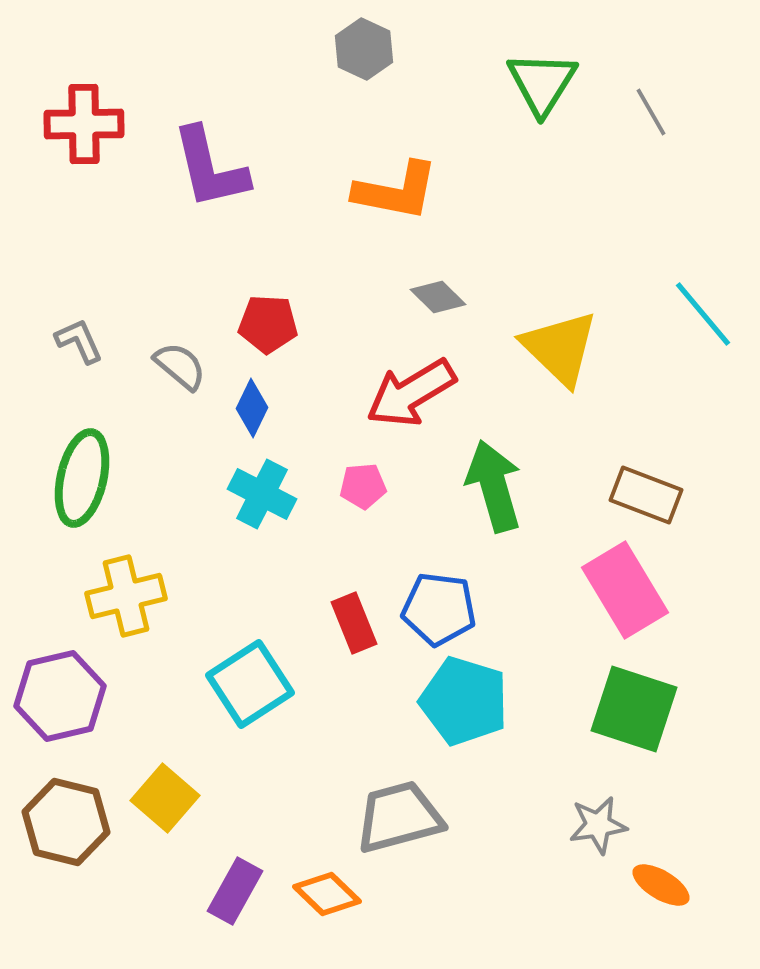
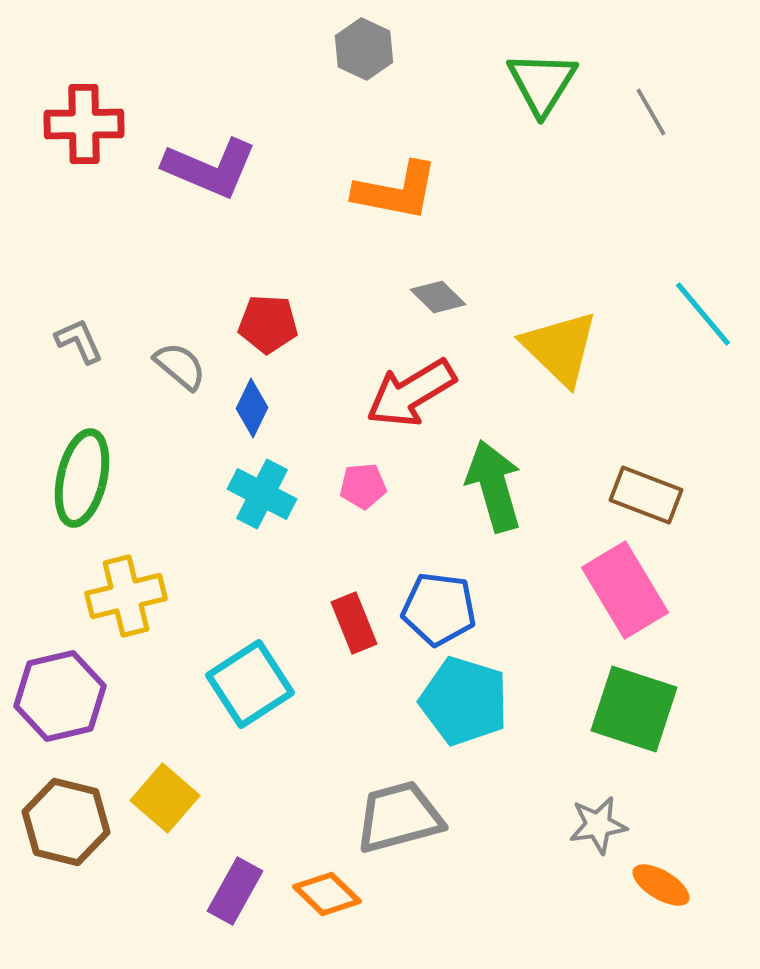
purple L-shape: rotated 54 degrees counterclockwise
